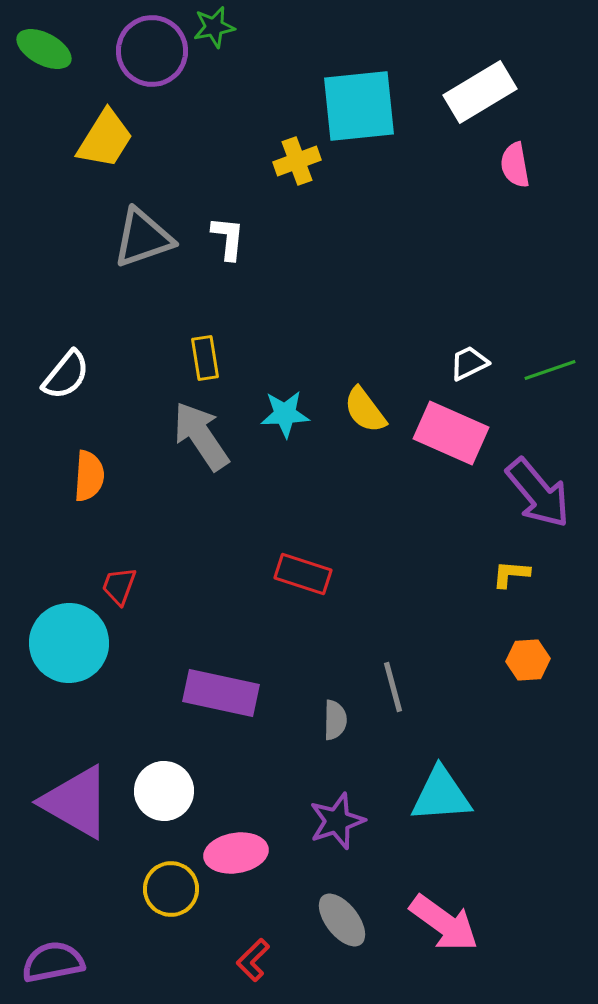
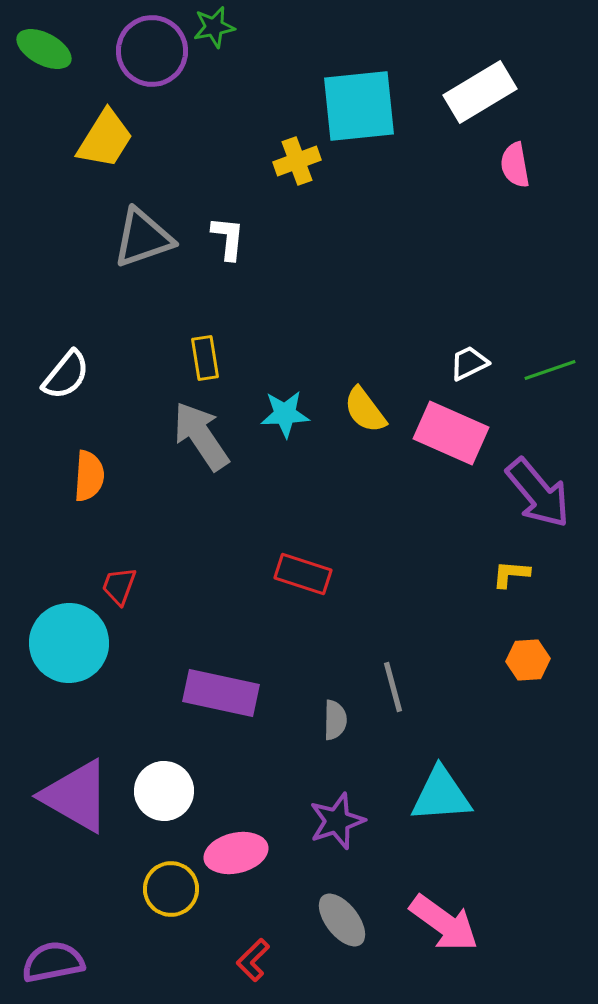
purple triangle: moved 6 px up
pink ellipse: rotated 4 degrees counterclockwise
